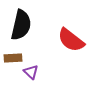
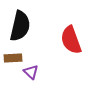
black semicircle: moved 1 px left, 1 px down
red semicircle: rotated 32 degrees clockwise
